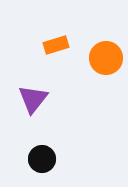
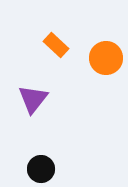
orange rectangle: rotated 60 degrees clockwise
black circle: moved 1 px left, 10 px down
